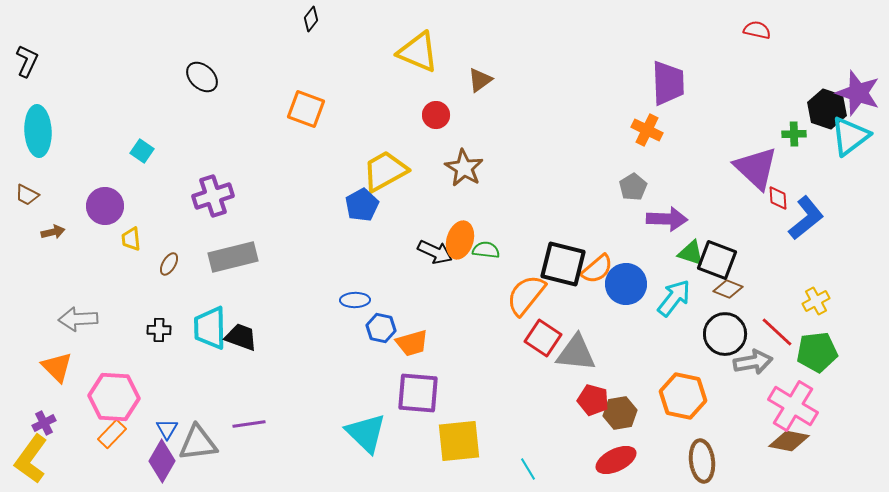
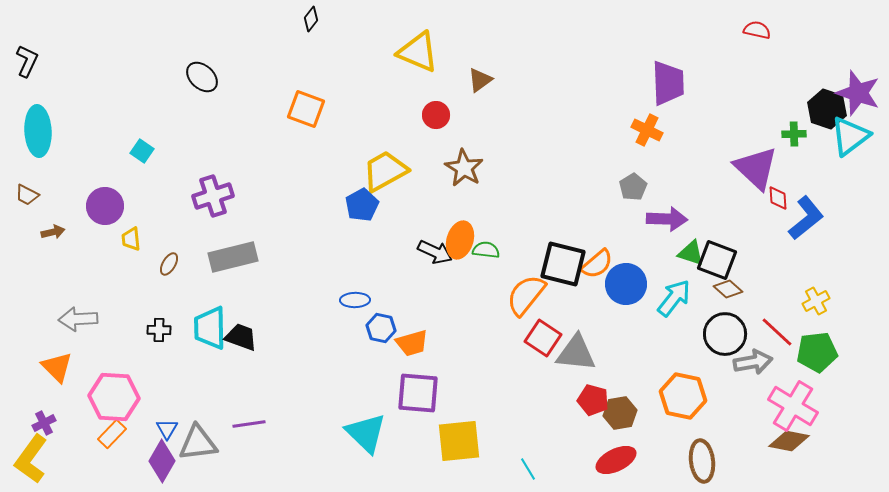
orange semicircle at (597, 269): moved 5 px up
brown diamond at (728, 289): rotated 20 degrees clockwise
